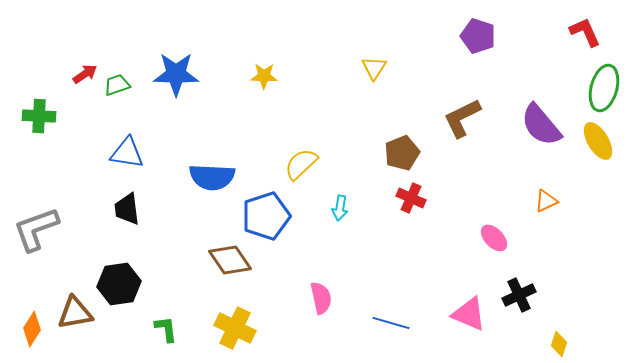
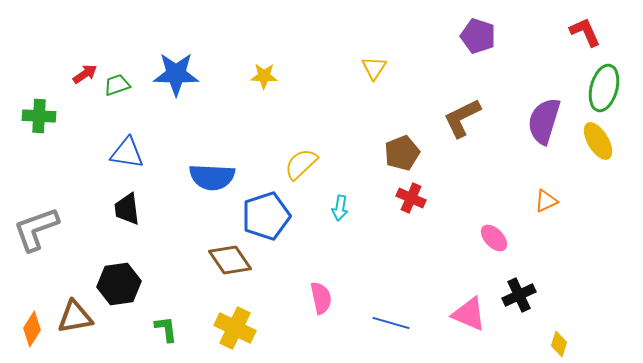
purple semicircle: moved 3 px right, 4 px up; rotated 57 degrees clockwise
brown triangle: moved 4 px down
